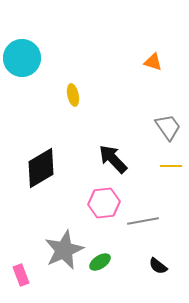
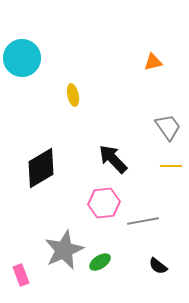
orange triangle: rotated 30 degrees counterclockwise
